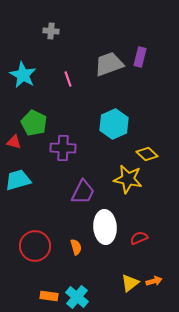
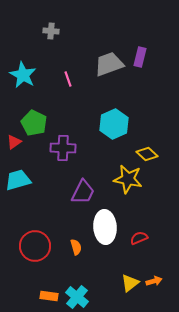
red triangle: rotated 49 degrees counterclockwise
